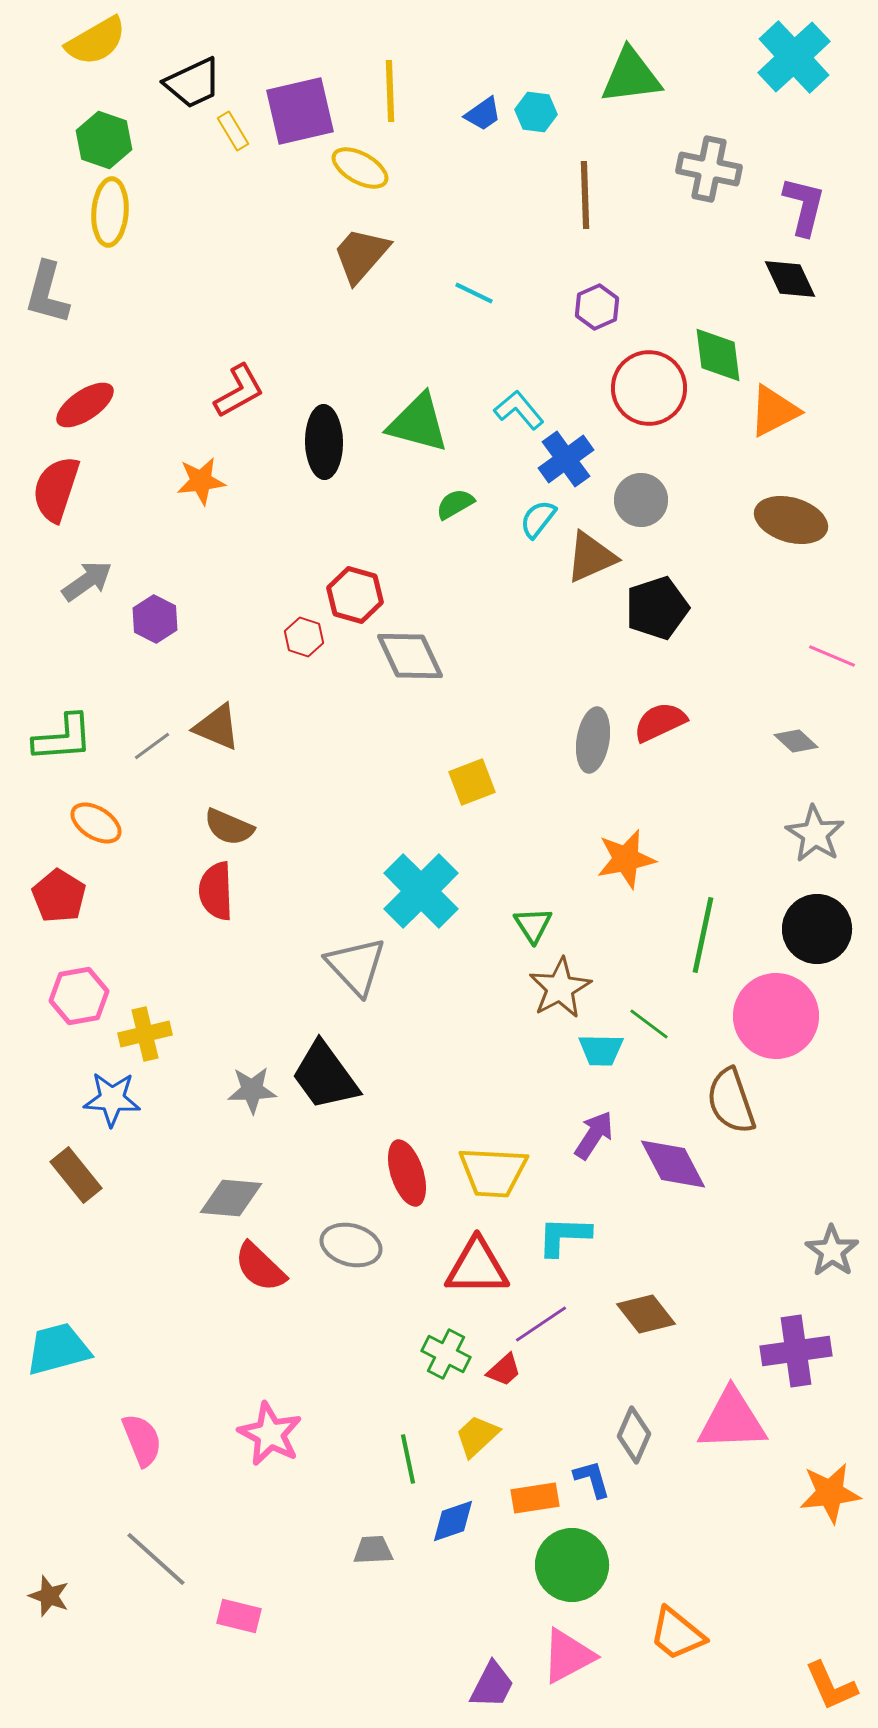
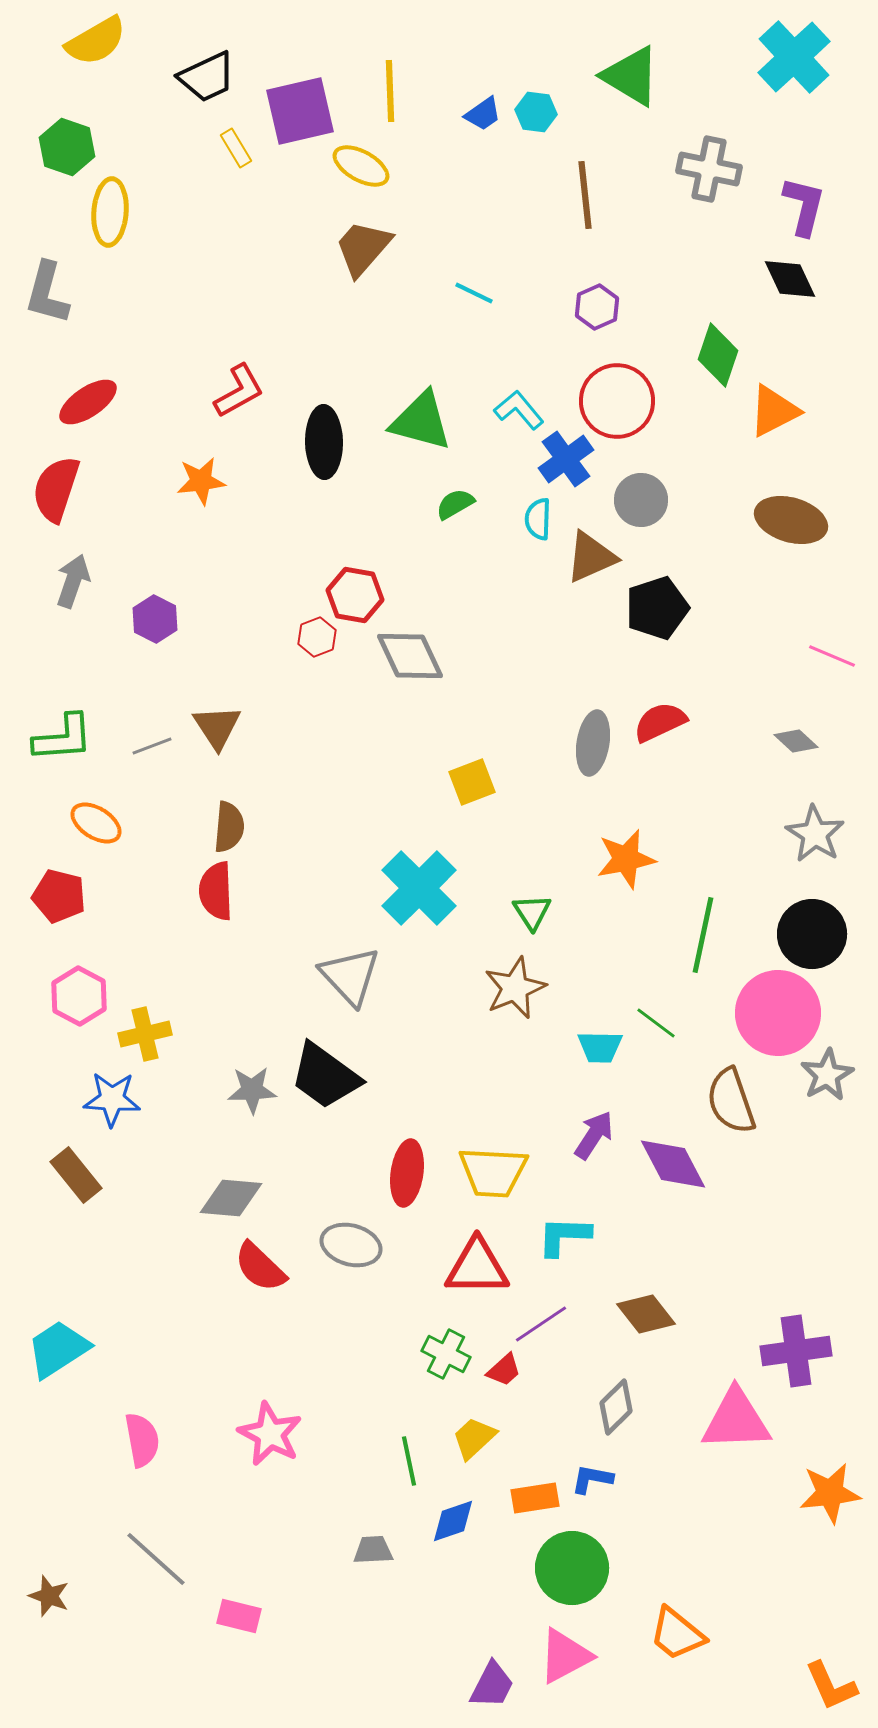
green triangle at (631, 76): rotated 38 degrees clockwise
black trapezoid at (193, 83): moved 14 px right, 6 px up
yellow rectangle at (233, 131): moved 3 px right, 17 px down
green hexagon at (104, 140): moved 37 px left, 7 px down
yellow ellipse at (360, 168): moved 1 px right, 2 px up
brown line at (585, 195): rotated 4 degrees counterclockwise
brown trapezoid at (361, 255): moved 2 px right, 7 px up
green diamond at (718, 355): rotated 26 degrees clockwise
red circle at (649, 388): moved 32 px left, 13 px down
red ellipse at (85, 405): moved 3 px right, 3 px up
green triangle at (418, 423): moved 3 px right, 2 px up
cyan semicircle at (538, 519): rotated 36 degrees counterclockwise
gray arrow at (87, 581): moved 14 px left; rotated 36 degrees counterclockwise
red hexagon at (355, 595): rotated 6 degrees counterclockwise
red hexagon at (304, 637): moved 13 px right; rotated 21 degrees clockwise
brown triangle at (217, 727): rotated 34 degrees clockwise
gray ellipse at (593, 740): moved 3 px down
gray line at (152, 746): rotated 15 degrees clockwise
brown semicircle at (229, 827): rotated 108 degrees counterclockwise
cyan cross at (421, 891): moved 2 px left, 3 px up
red pentagon at (59, 896): rotated 18 degrees counterclockwise
green triangle at (533, 925): moved 1 px left, 13 px up
black circle at (817, 929): moved 5 px left, 5 px down
gray triangle at (356, 966): moved 6 px left, 10 px down
brown star at (560, 988): moved 45 px left; rotated 6 degrees clockwise
pink hexagon at (79, 996): rotated 22 degrees counterclockwise
pink circle at (776, 1016): moved 2 px right, 3 px up
green line at (649, 1024): moved 7 px right, 1 px up
cyan trapezoid at (601, 1050): moved 1 px left, 3 px up
black trapezoid at (325, 1076): rotated 18 degrees counterclockwise
red ellipse at (407, 1173): rotated 26 degrees clockwise
gray star at (832, 1251): moved 5 px left, 176 px up; rotated 8 degrees clockwise
cyan trapezoid at (58, 1349): rotated 18 degrees counterclockwise
pink triangle at (732, 1420): moved 4 px right
gray diamond at (634, 1435): moved 18 px left, 28 px up; rotated 22 degrees clockwise
yellow trapezoid at (477, 1436): moved 3 px left, 2 px down
pink semicircle at (142, 1440): rotated 12 degrees clockwise
green line at (408, 1459): moved 1 px right, 2 px down
blue L-shape at (592, 1479): rotated 63 degrees counterclockwise
green circle at (572, 1565): moved 3 px down
pink triangle at (568, 1656): moved 3 px left
